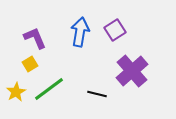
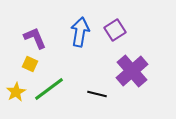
yellow square: rotated 35 degrees counterclockwise
